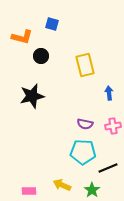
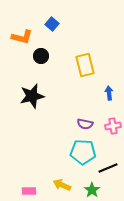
blue square: rotated 24 degrees clockwise
